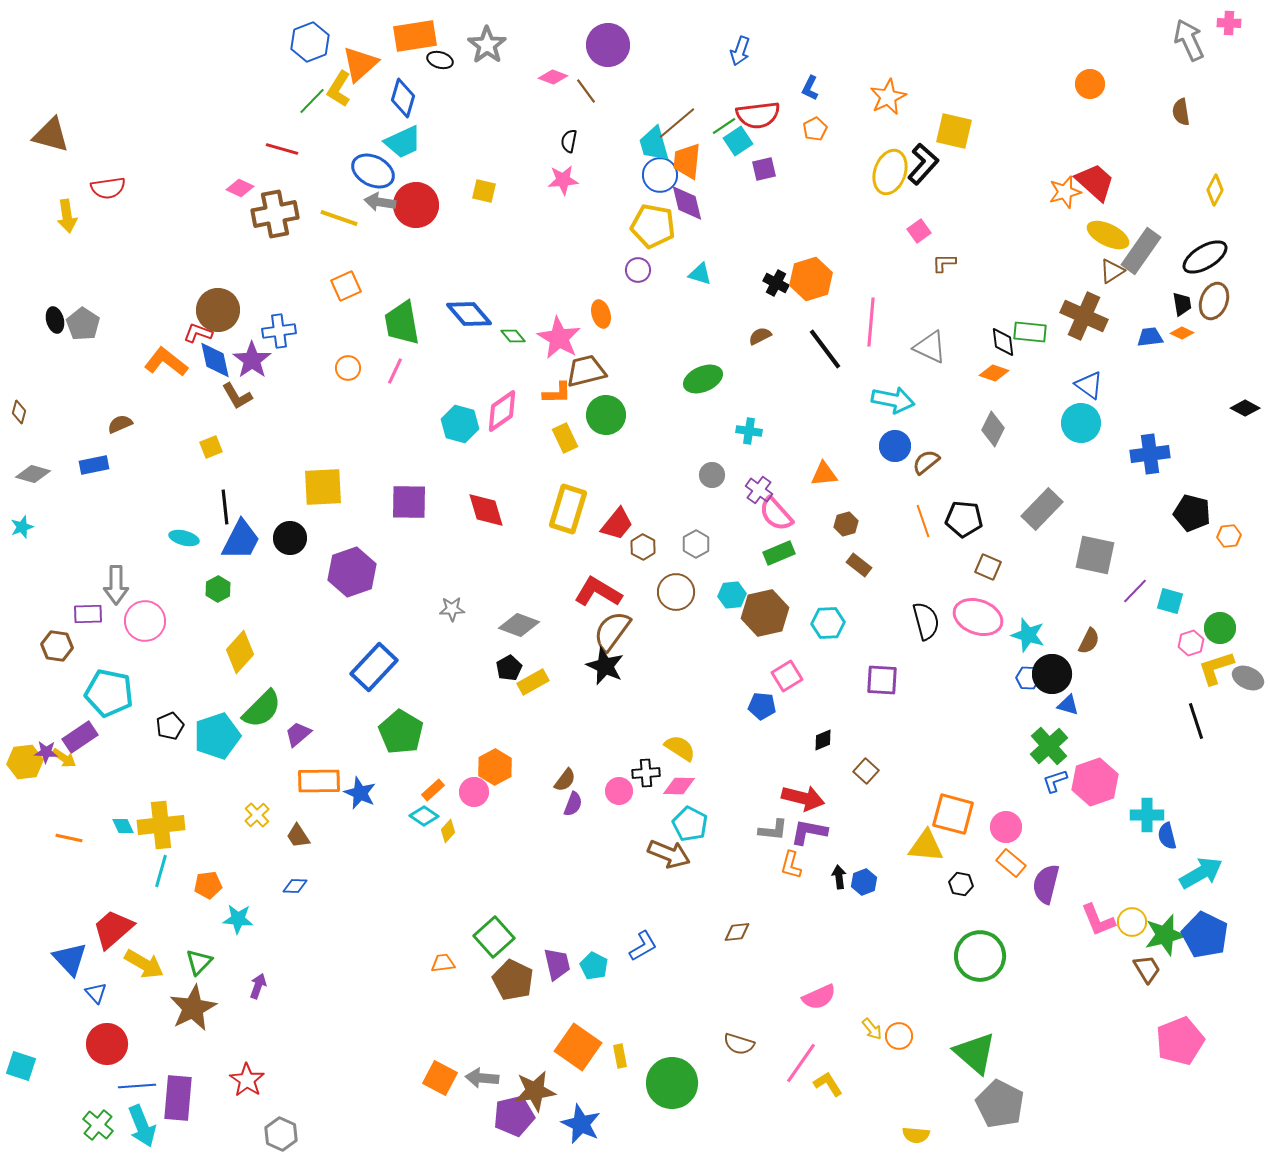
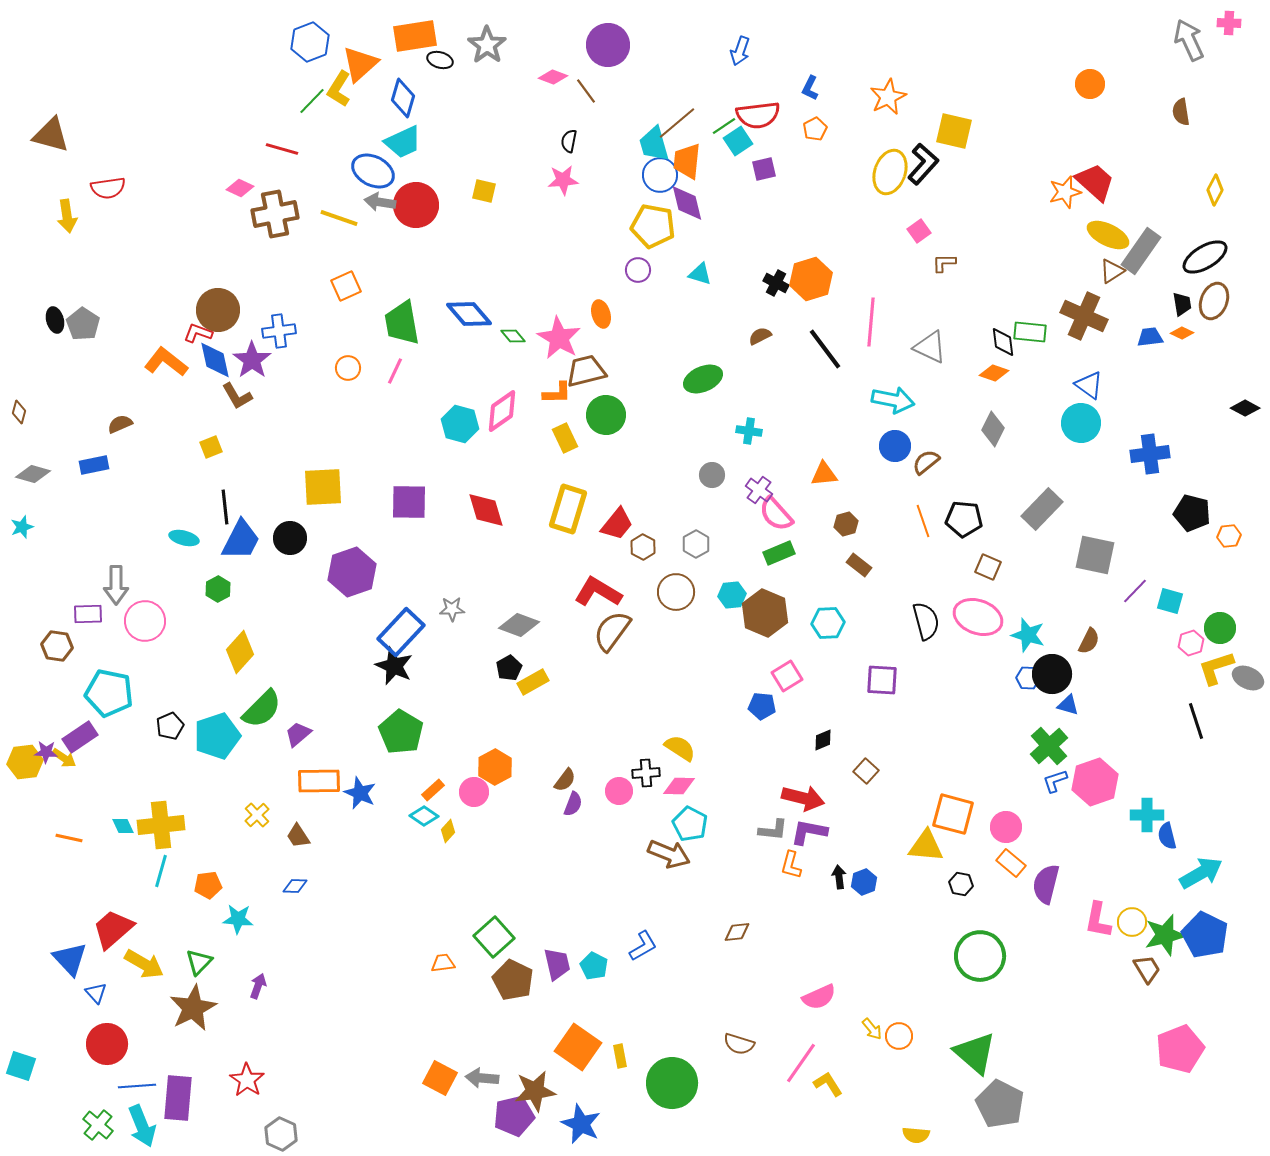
brown hexagon at (765, 613): rotated 24 degrees counterclockwise
black star at (605, 666): moved 211 px left
blue rectangle at (374, 667): moved 27 px right, 35 px up
pink L-shape at (1098, 920): rotated 33 degrees clockwise
pink pentagon at (1180, 1041): moved 8 px down
